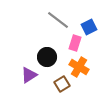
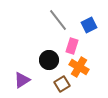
gray line: rotated 15 degrees clockwise
blue square: moved 2 px up
pink rectangle: moved 3 px left, 3 px down
black circle: moved 2 px right, 3 px down
purple triangle: moved 7 px left, 5 px down
